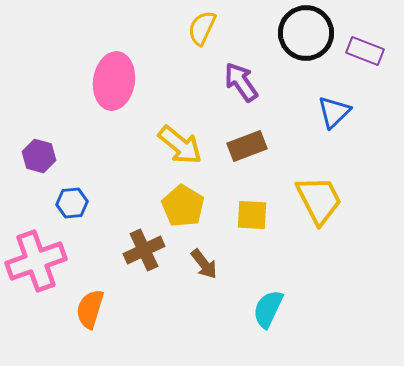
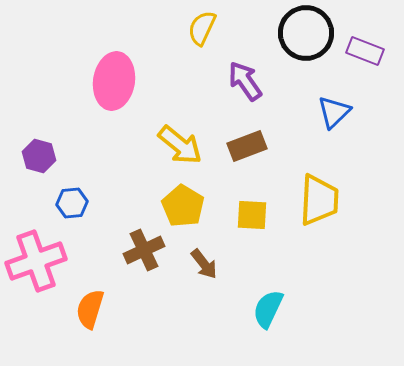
purple arrow: moved 4 px right, 1 px up
yellow trapezoid: rotated 30 degrees clockwise
